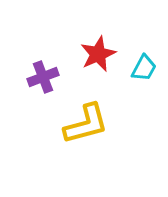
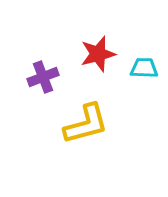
red star: rotated 9 degrees clockwise
cyan trapezoid: rotated 116 degrees counterclockwise
